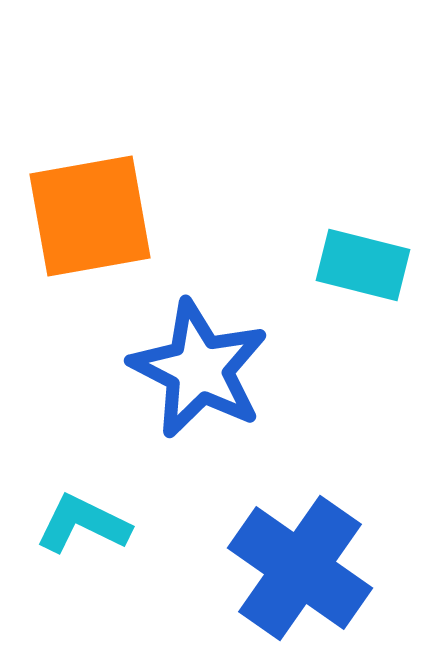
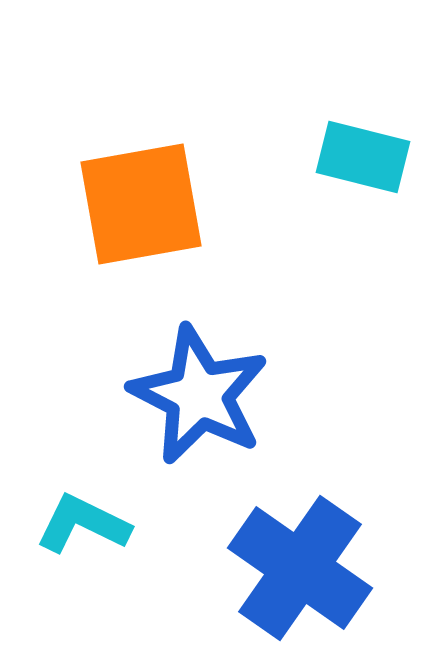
orange square: moved 51 px right, 12 px up
cyan rectangle: moved 108 px up
blue star: moved 26 px down
